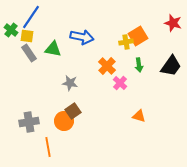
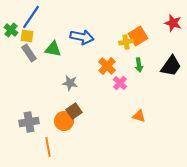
brown square: moved 1 px right
